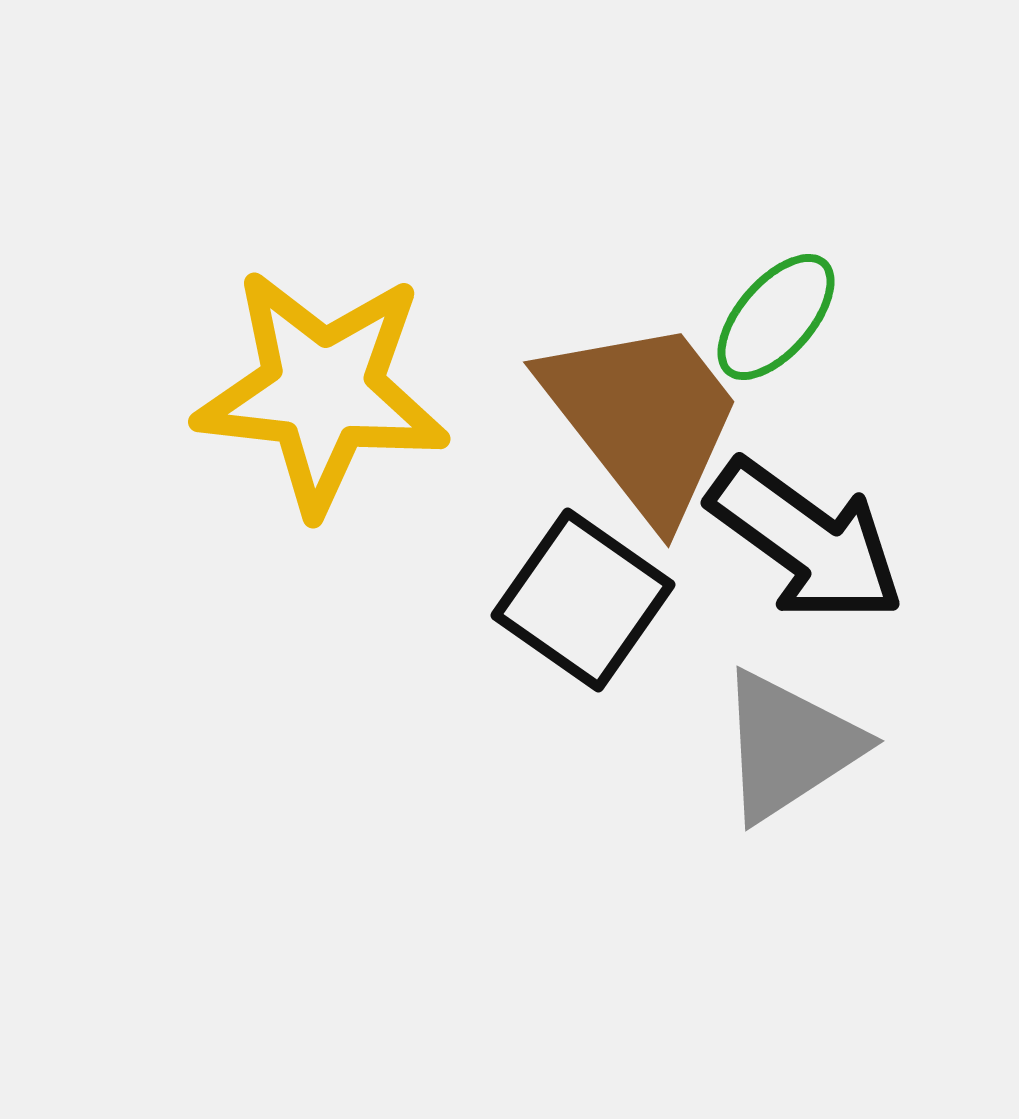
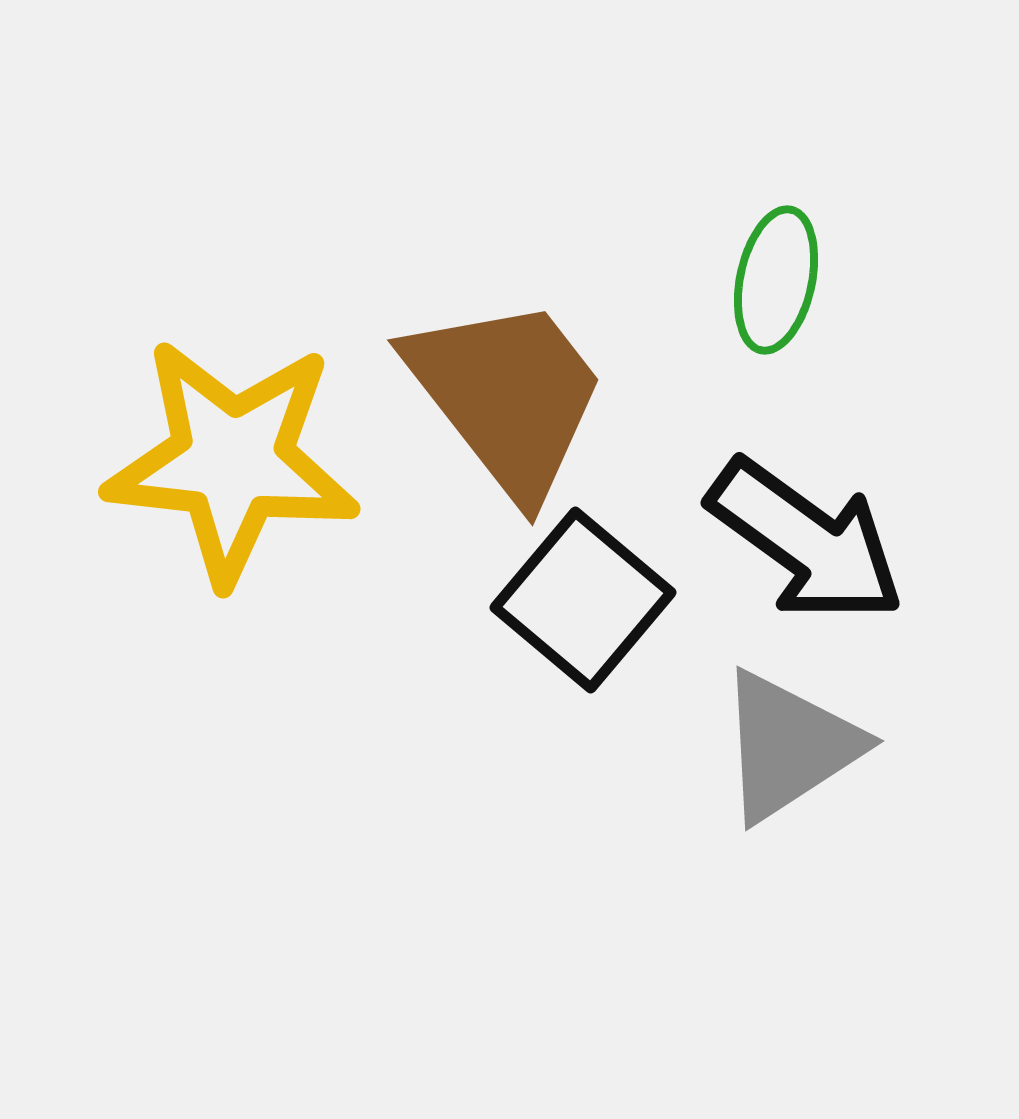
green ellipse: moved 37 px up; rotated 29 degrees counterclockwise
yellow star: moved 90 px left, 70 px down
brown trapezoid: moved 136 px left, 22 px up
black square: rotated 5 degrees clockwise
